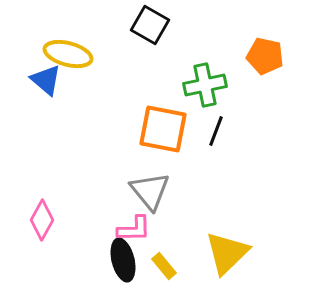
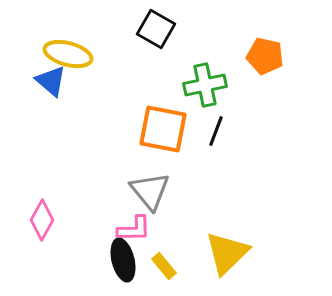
black square: moved 6 px right, 4 px down
blue triangle: moved 5 px right, 1 px down
